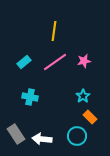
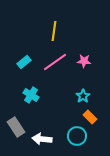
pink star: rotated 16 degrees clockwise
cyan cross: moved 1 px right, 2 px up; rotated 21 degrees clockwise
gray rectangle: moved 7 px up
